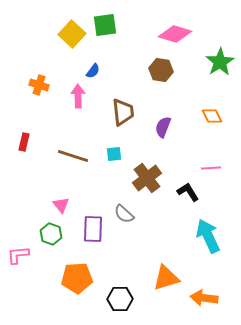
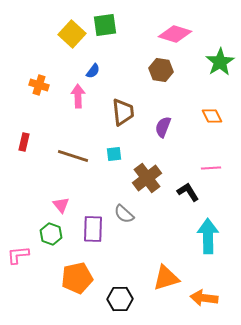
cyan arrow: rotated 24 degrees clockwise
orange pentagon: rotated 8 degrees counterclockwise
